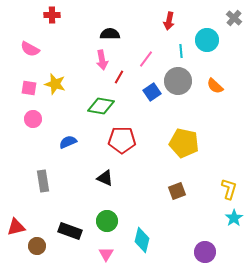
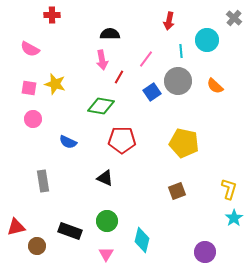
blue semicircle: rotated 132 degrees counterclockwise
